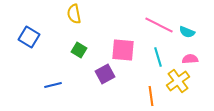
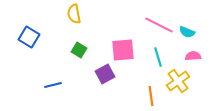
pink square: rotated 10 degrees counterclockwise
pink semicircle: moved 3 px right, 3 px up
